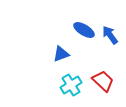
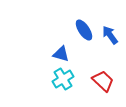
blue ellipse: rotated 25 degrees clockwise
blue triangle: rotated 36 degrees clockwise
cyan cross: moved 8 px left, 6 px up
